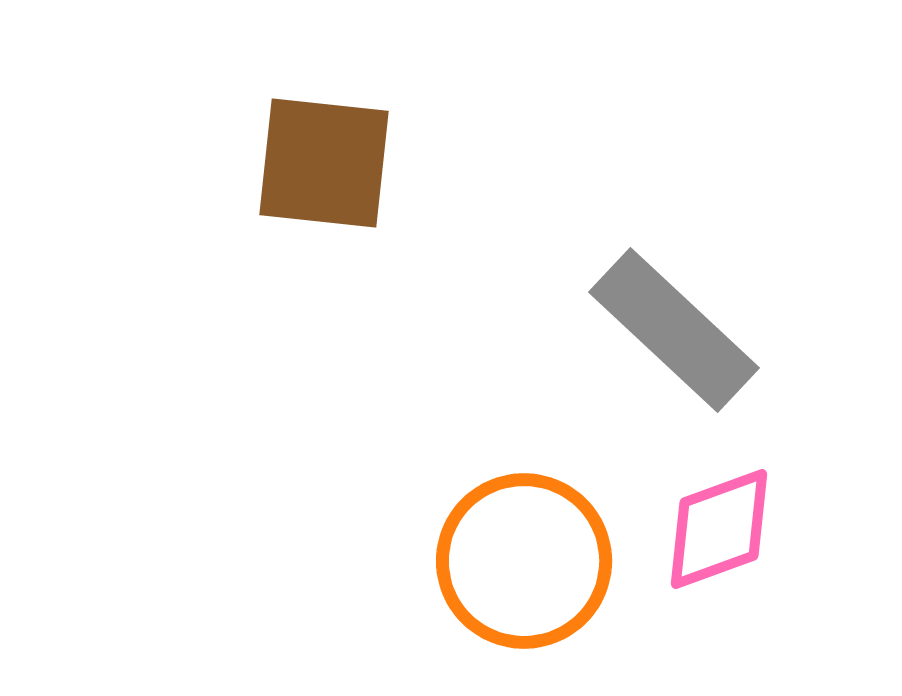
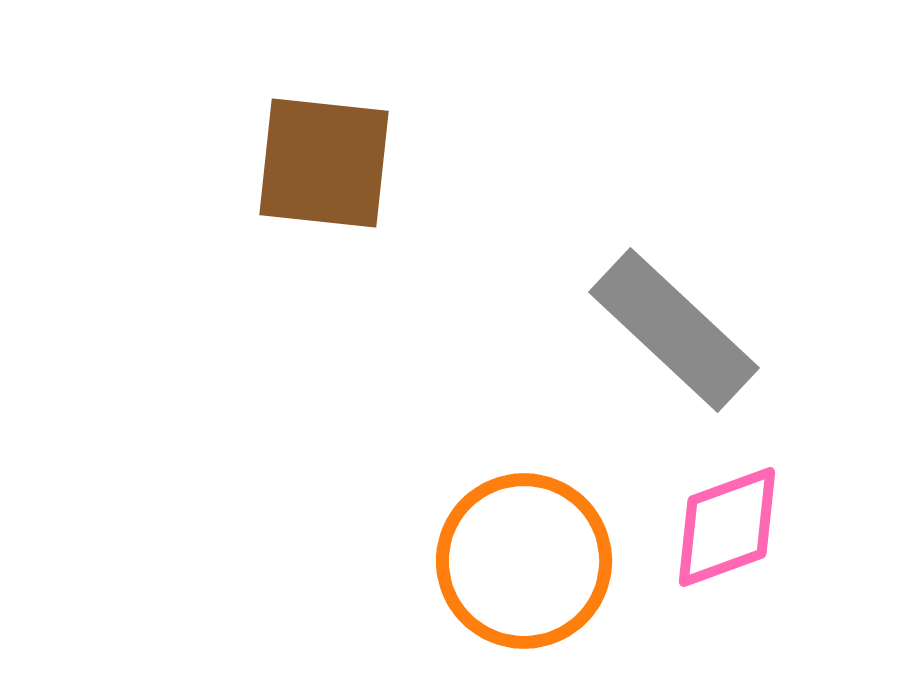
pink diamond: moved 8 px right, 2 px up
